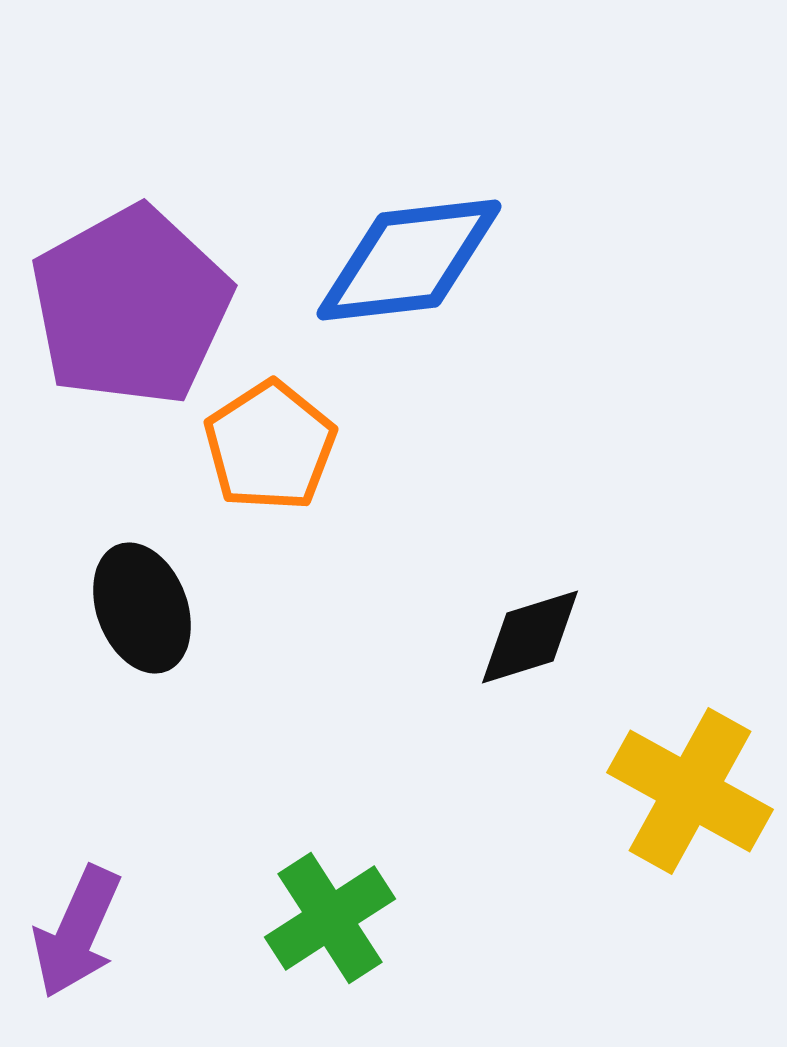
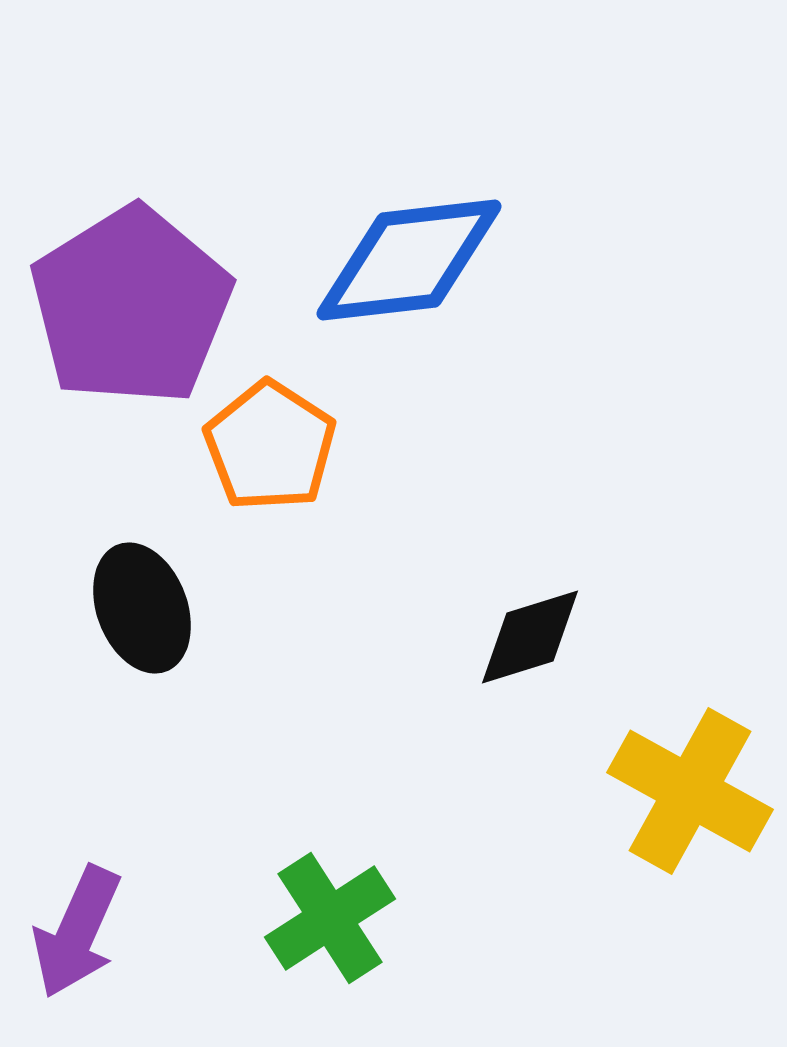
purple pentagon: rotated 3 degrees counterclockwise
orange pentagon: rotated 6 degrees counterclockwise
